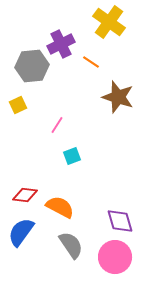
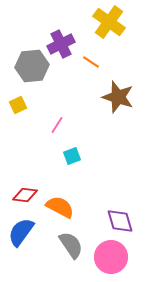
pink circle: moved 4 px left
